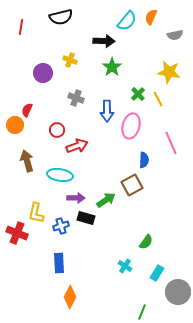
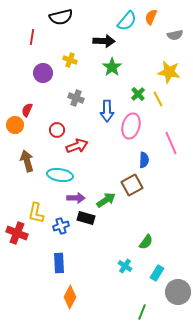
red line: moved 11 px right, 10 px down
